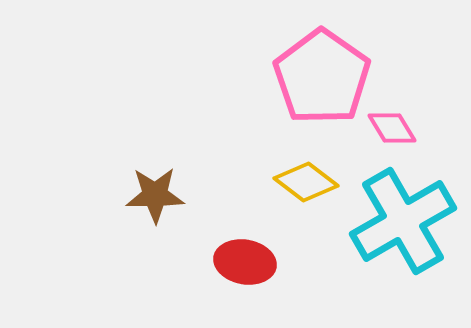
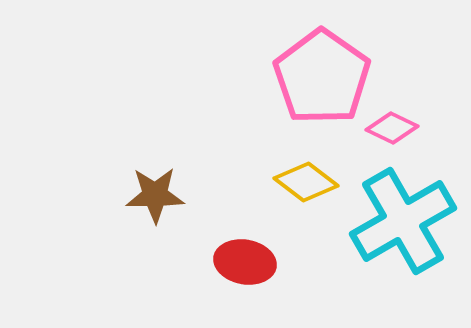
pink diamond: rotated 33 degrees counterclockwise
